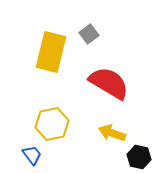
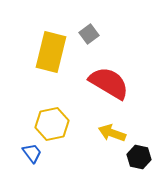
blue trapezoid: moved 2 px up
